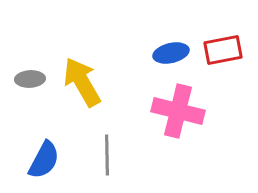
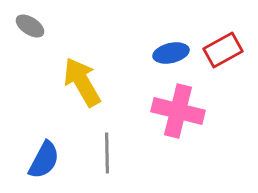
red rectangle: rotated 18 degrees counterclockwise
gray ellipse: moved 53 px up; rotated 36 degrees clockwise
gray line: moved 2 px up
